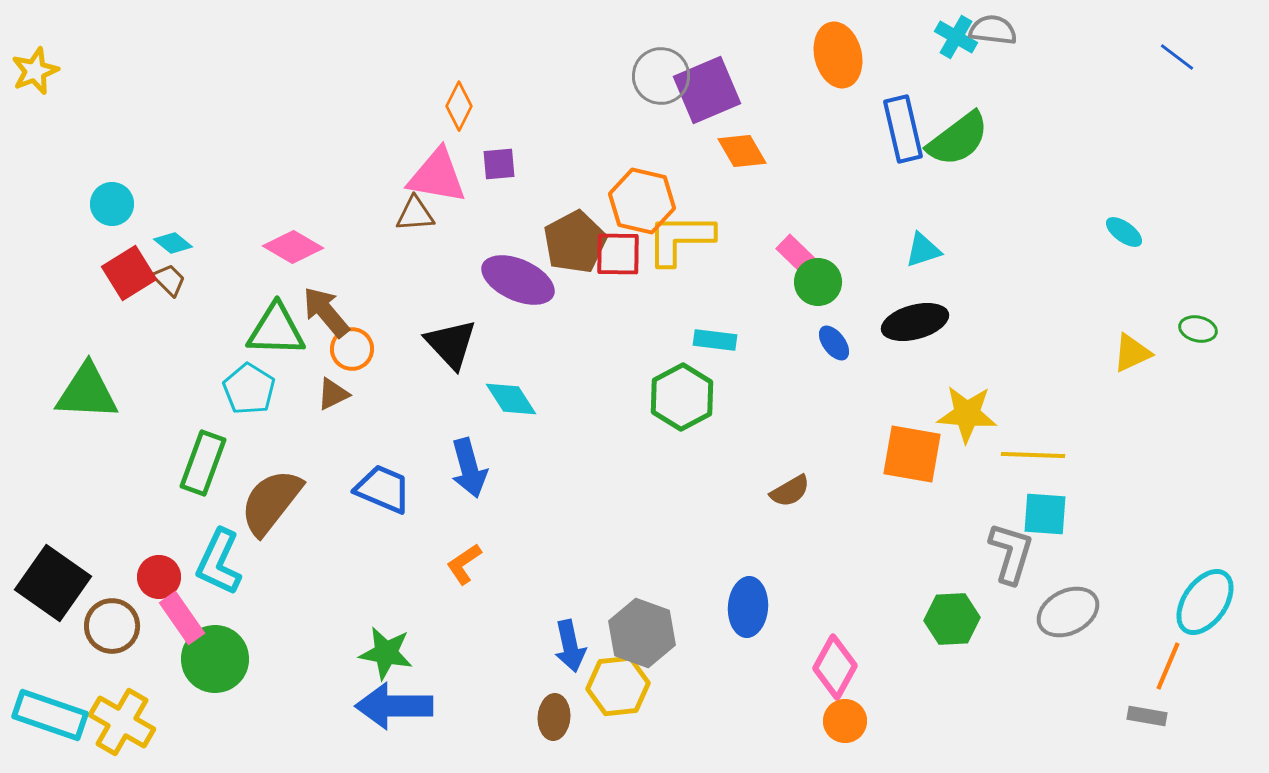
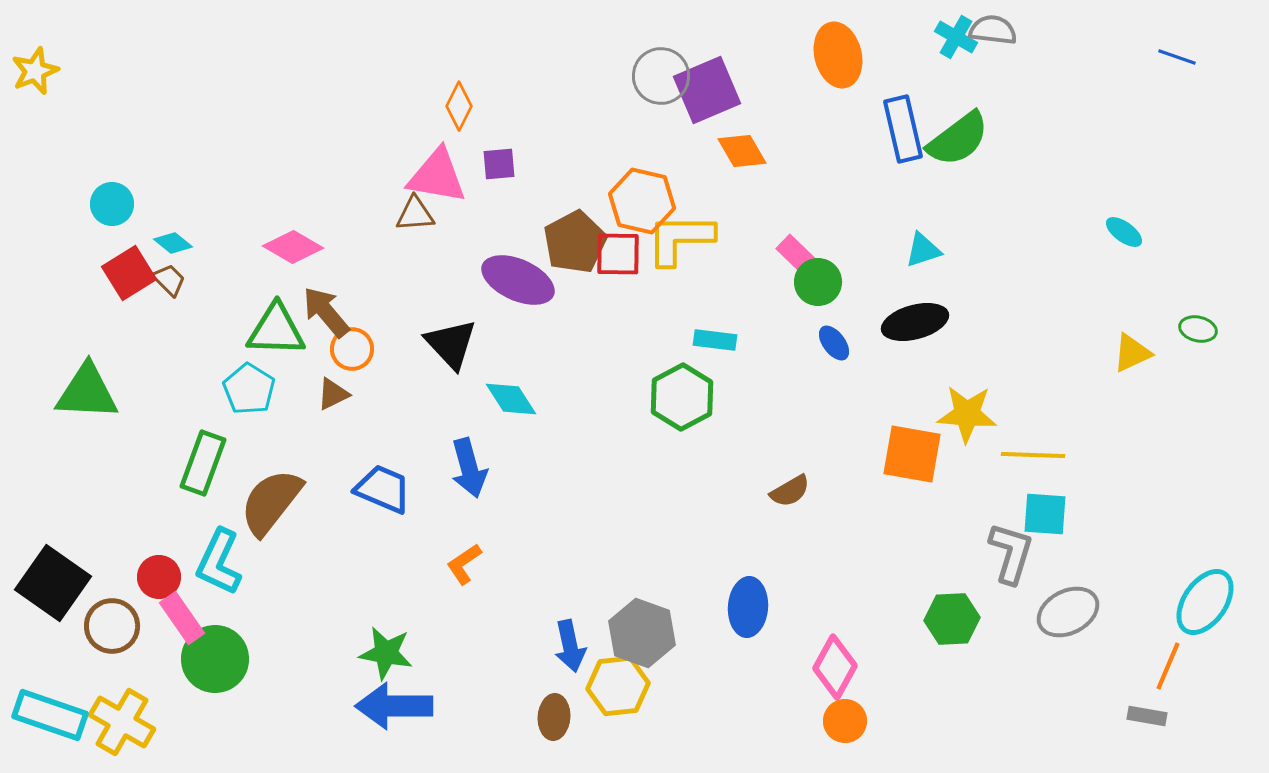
blue line at (1177, 57): rotated 18 degrees counterclockwise
